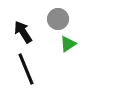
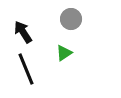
gray circle: moved 13 px right
green triangle: moved 4 px left, 9 px down
